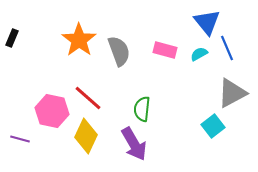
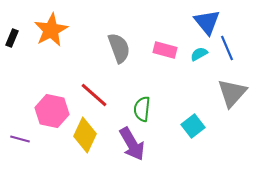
orange star: moved 28 px left, 10 px up; rotated 8 degrees clockwise
gray semicircle: moved 3 px up
gray triangle: rotated 20 degrees counterclockwise
red line: moved 6 px right, 3 px up
cyan square: moved 20 px left
yellow diamond: moved 1 px left, 1 px up
purple arrow: moved 2 px left
